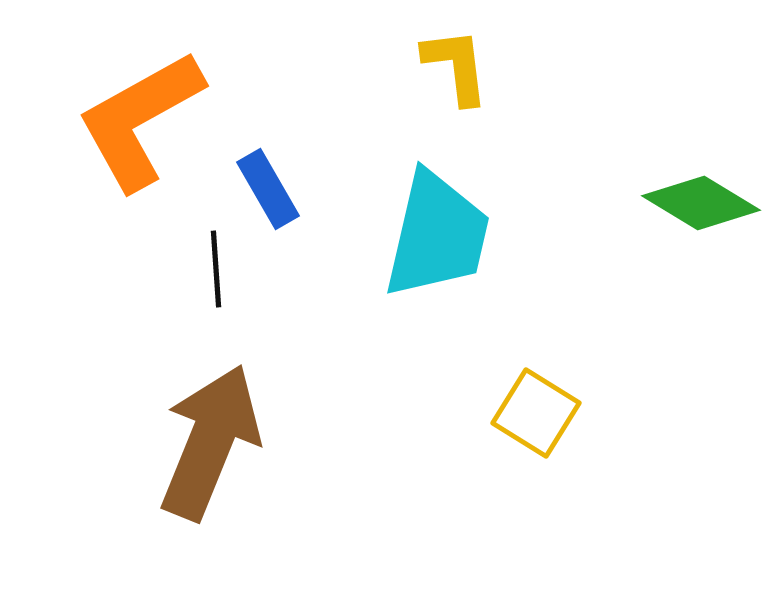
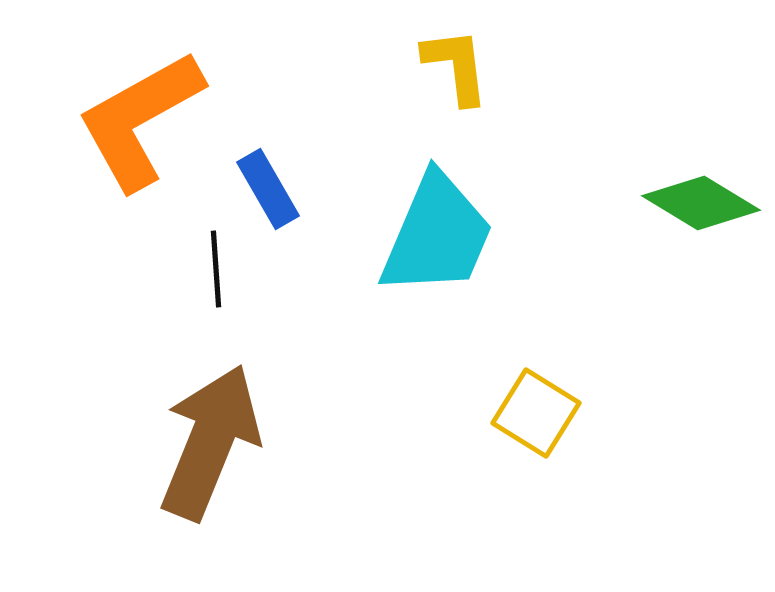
cyan trapezoid: rotated 10 degrees clockwise
